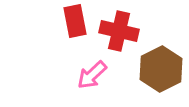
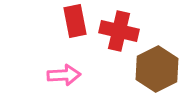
brown hexagon: moved 4 px left
pink arrow: moved 28 px left; rotated 140 degrees counterclockwise
